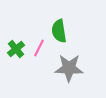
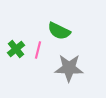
green semicircle: rotated 55 degrees counterclockwise
pink line: moved 1 px left, 2 px down; rotated 12 degrees counterclockwise
